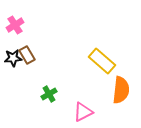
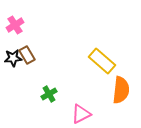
pink triangle: moved 2 px left, 2 px down
